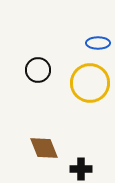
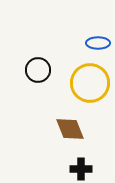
brown diamond: moved 26 px right, 19 px up
